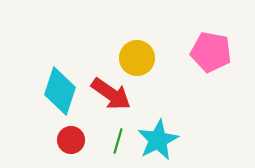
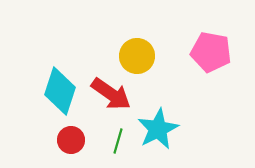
yellow circle: moved 2 px up
cyan star: moved 11 px up
